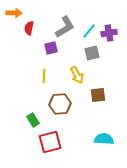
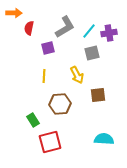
purple square: moved 3 px left
